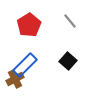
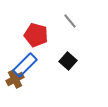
red pentagon: moved 7 px right, 10 px down; rotated 25 degrees counterclockwise
